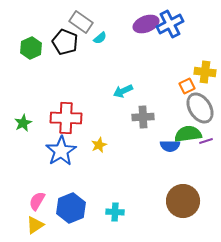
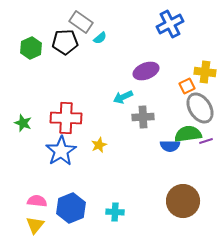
purple ellipse: moved 47 px down
black pentagon: rotated 25 degrees counterclockwise
cyan arrow: moved 6 px down
green star: rotated 24 degrees counterclockwise
pink semicircle: rotated 66 degrees clockwise
yellow triangle: rotated 18 degrees counterclockwise
